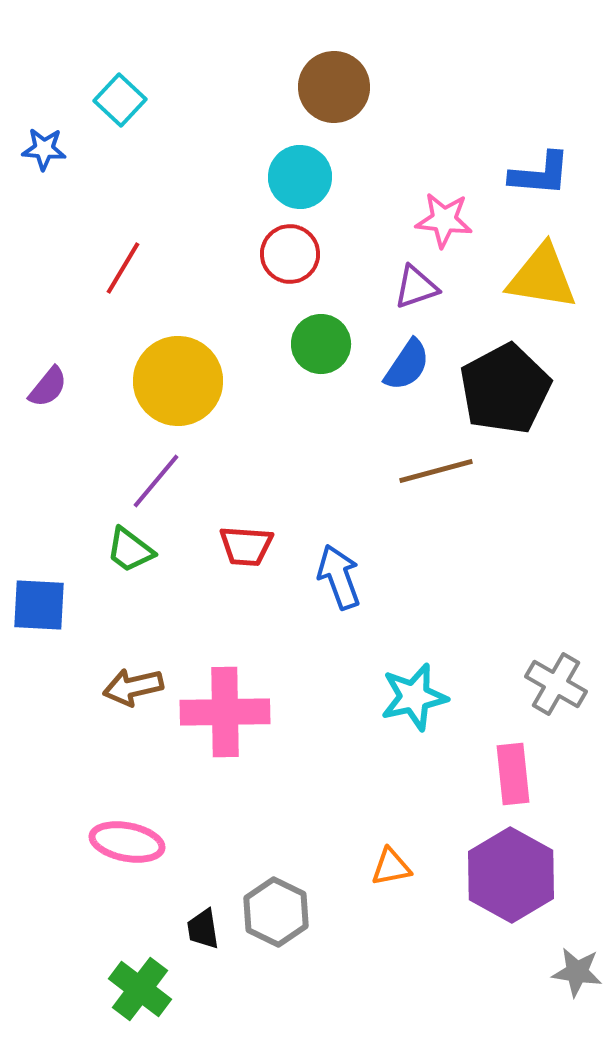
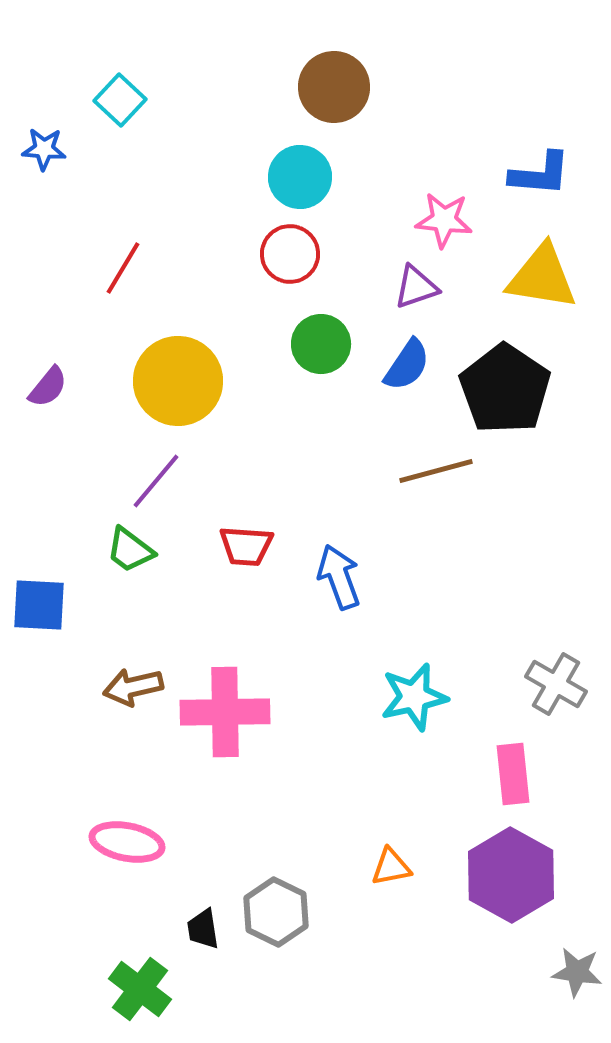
black pentagon: rotated 10 degrees counterclockwise
